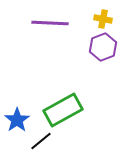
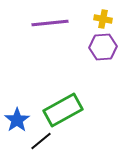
purple line: rotated 9 degrees counterclockwise
purple hexagon: rotated 16 degrees clockwise
